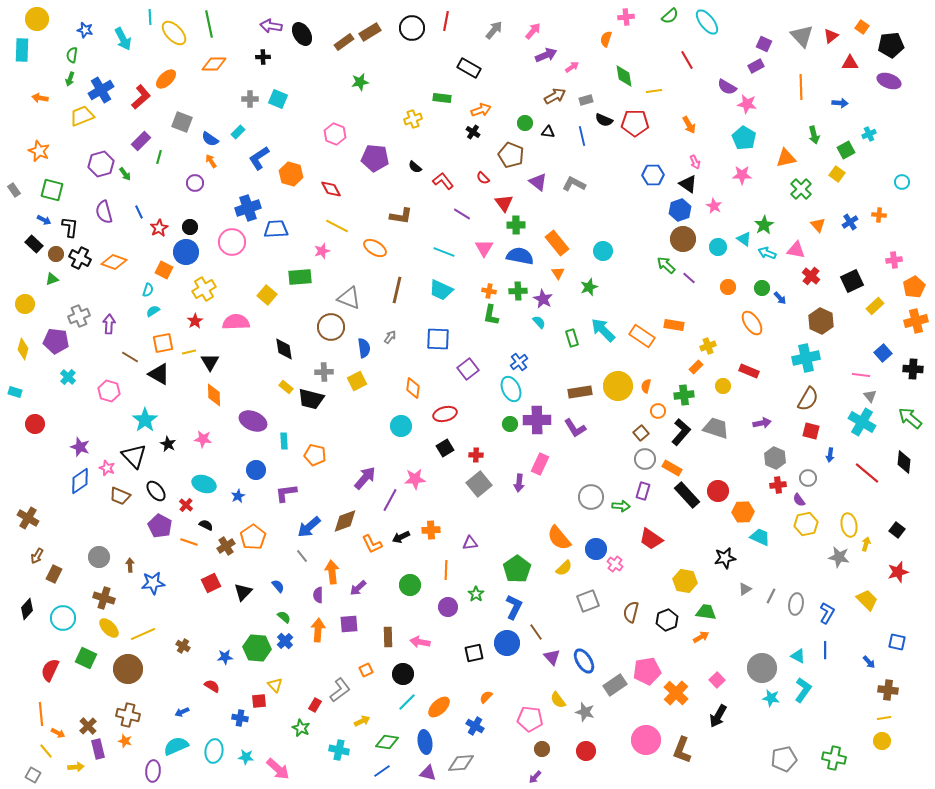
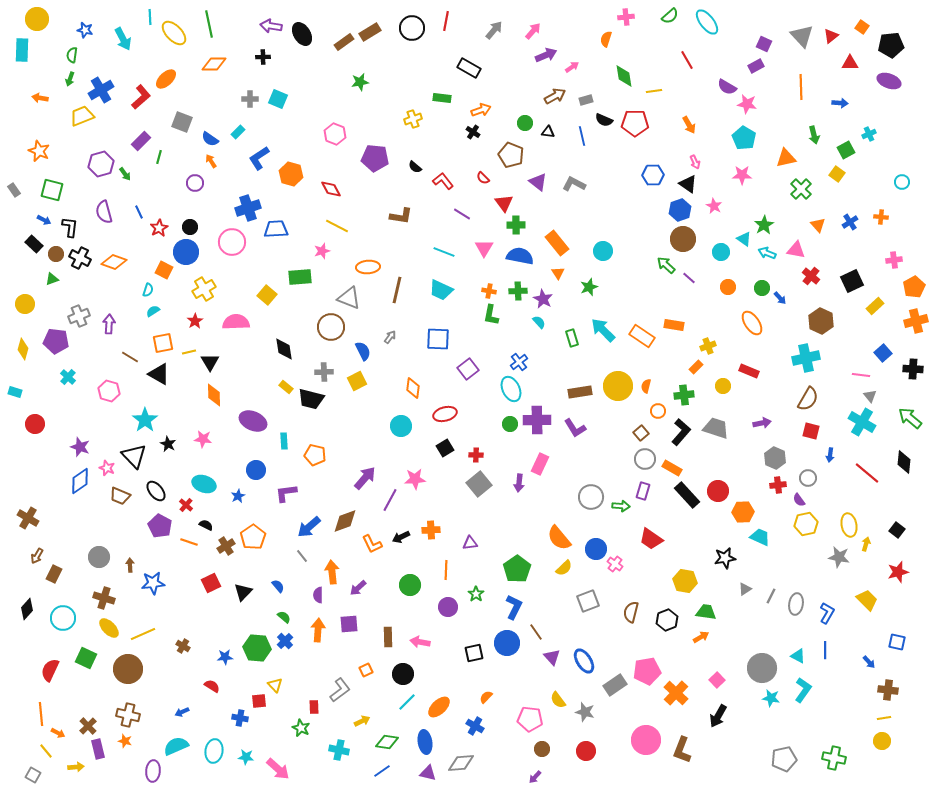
orange cross at (879, 215): moved 2 px right, 2 px down
cyan circle at (718, 247): moved 3 px right, 5 px down
orange ellipse at (375, 248): moved 7 px left, 19 px down; rotated 35 degrees counterclockwise
blue semicircle at (364, 348): moved 1 px left, 3 px down; rotated 18 degrees counterclockwise
red rectangle at (315, 705): moved 1 px left, 2 px down; rotated 32 degrees counterclockwise
